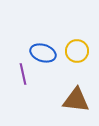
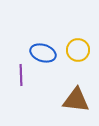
yellow circle: moved 1 px right, 1 px up
purple line: moved 2 px left, 1 px down; rotated 10 degrees clockwise
